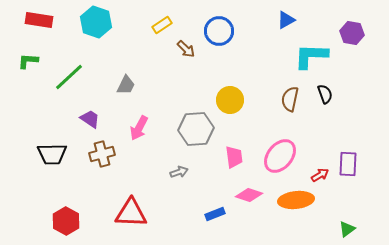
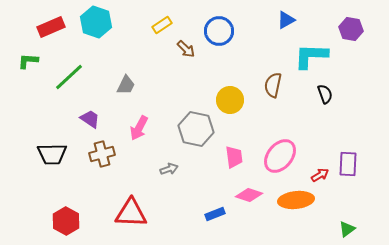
red rectangle: moved 12 px right, 7 px down; rotated 32 degrees counterclockwise
purple hexagon: moved 1 px left, 4 px up
brown semicircle: moved 17 px left, 14 px up
gray hexagon: rotated 16 degrees clockwise
gray arrow: moved 10 px left, 3 px up
